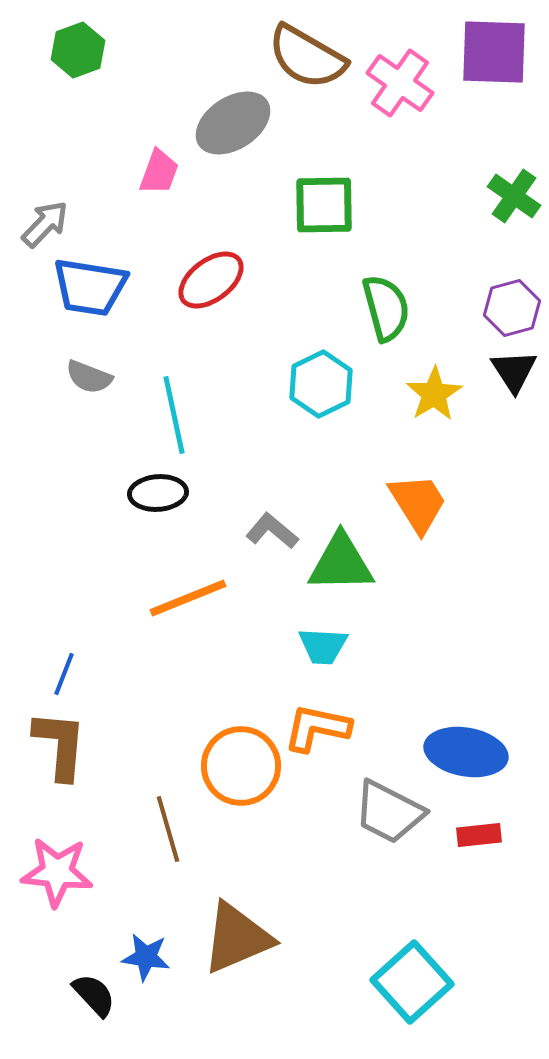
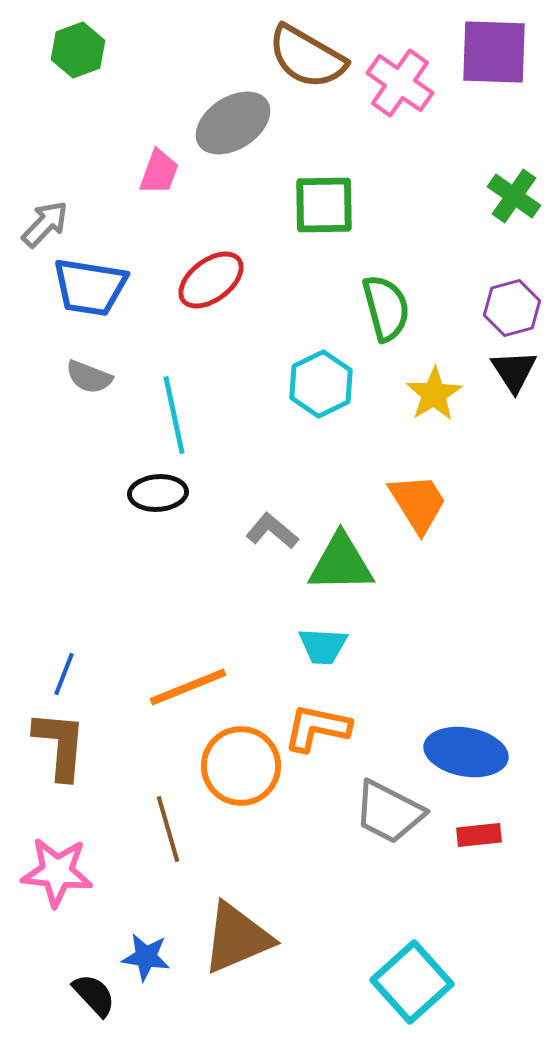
orange line: moved 89 px down
